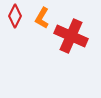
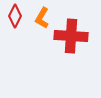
red cross: rotated 20 degrees counterclockwise
